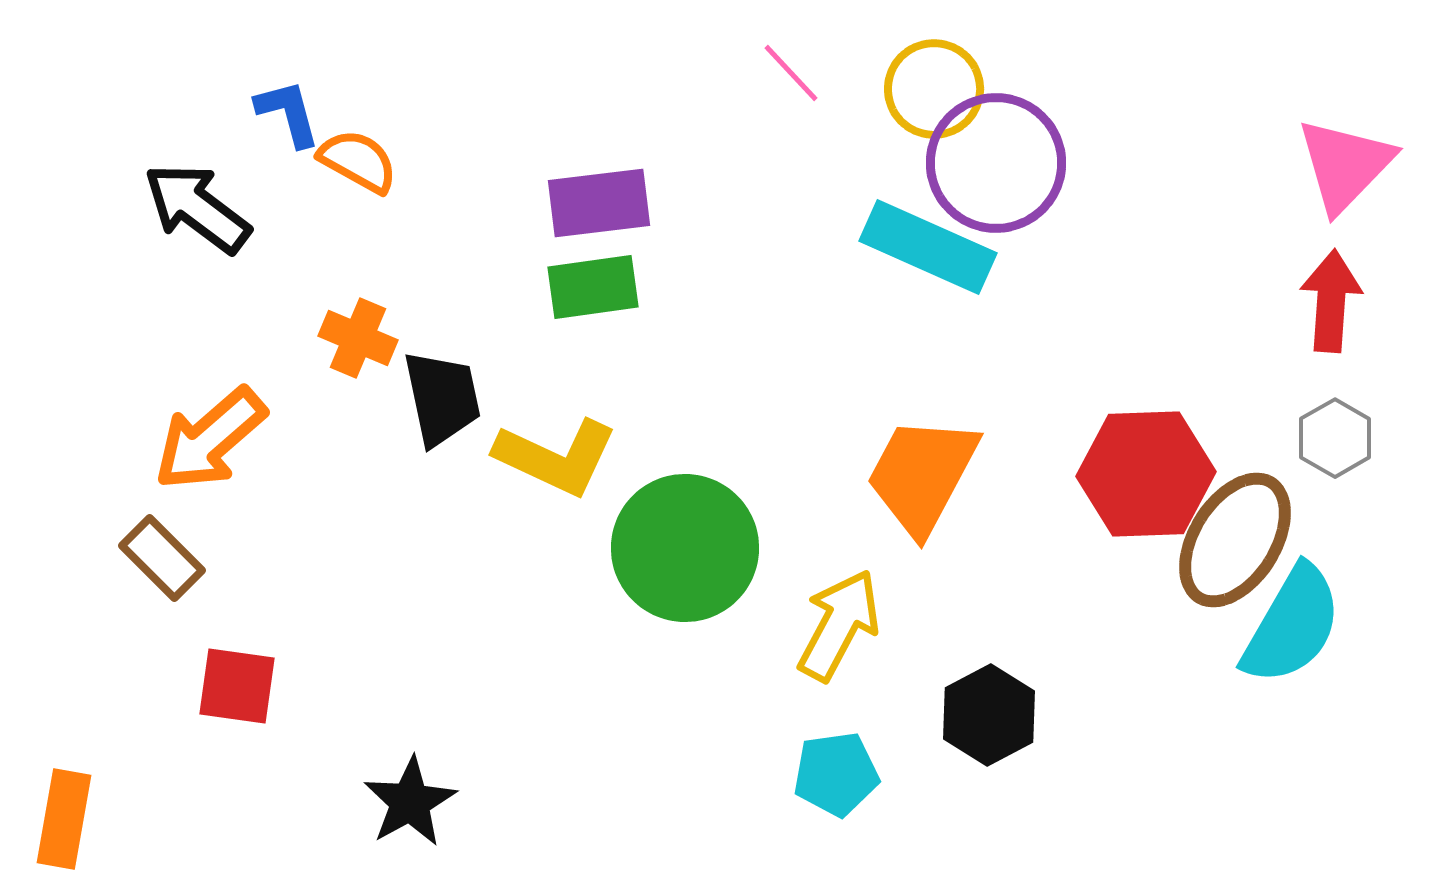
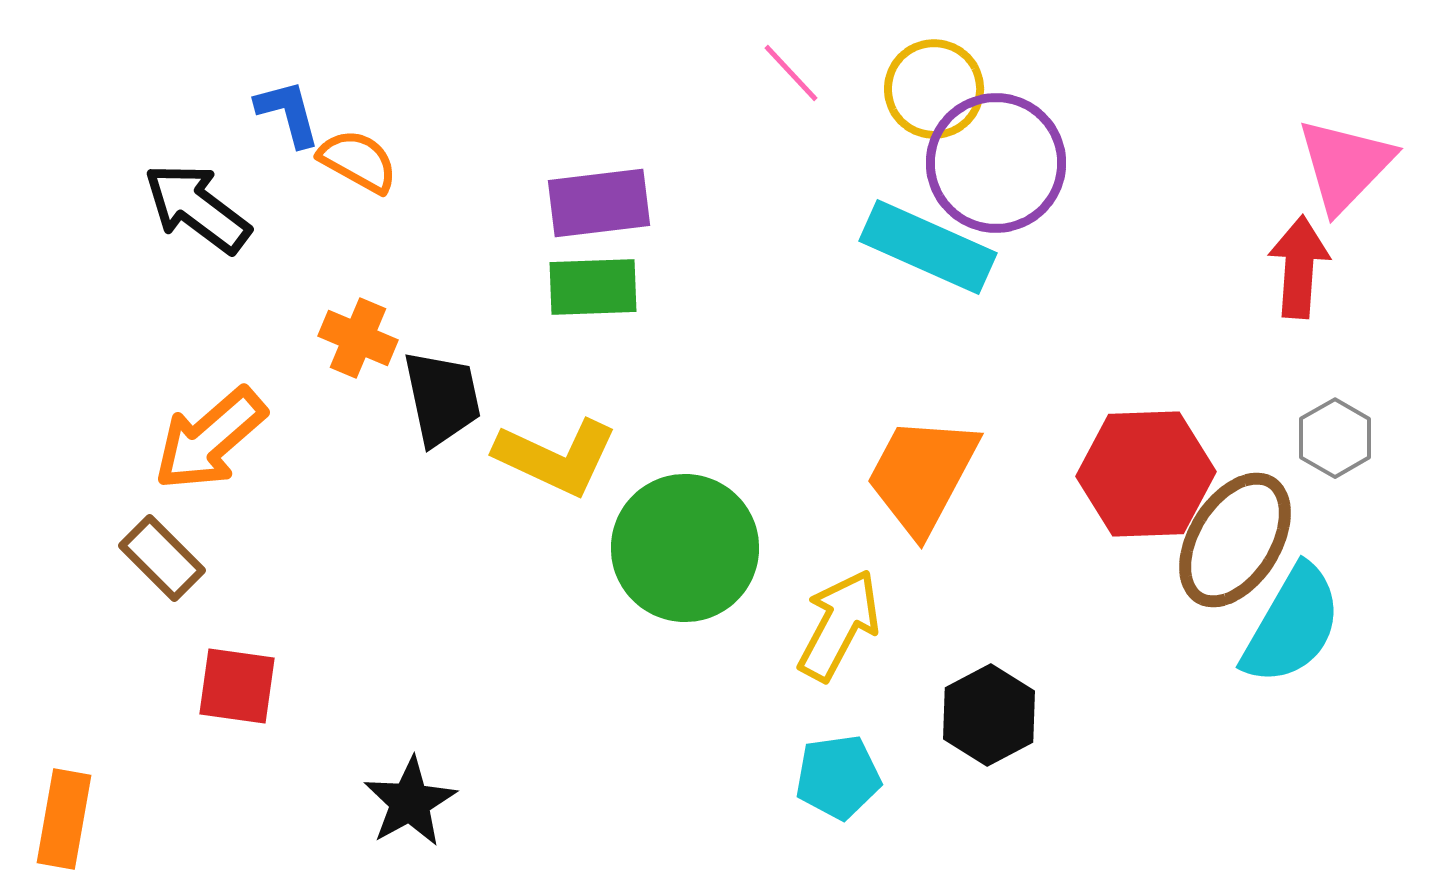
green rectangle: rotated 6 degrees clockwise
red arrow: moved 32 px left, 34 px up
cyan pentagon: moved 2 px right, 3 px down
